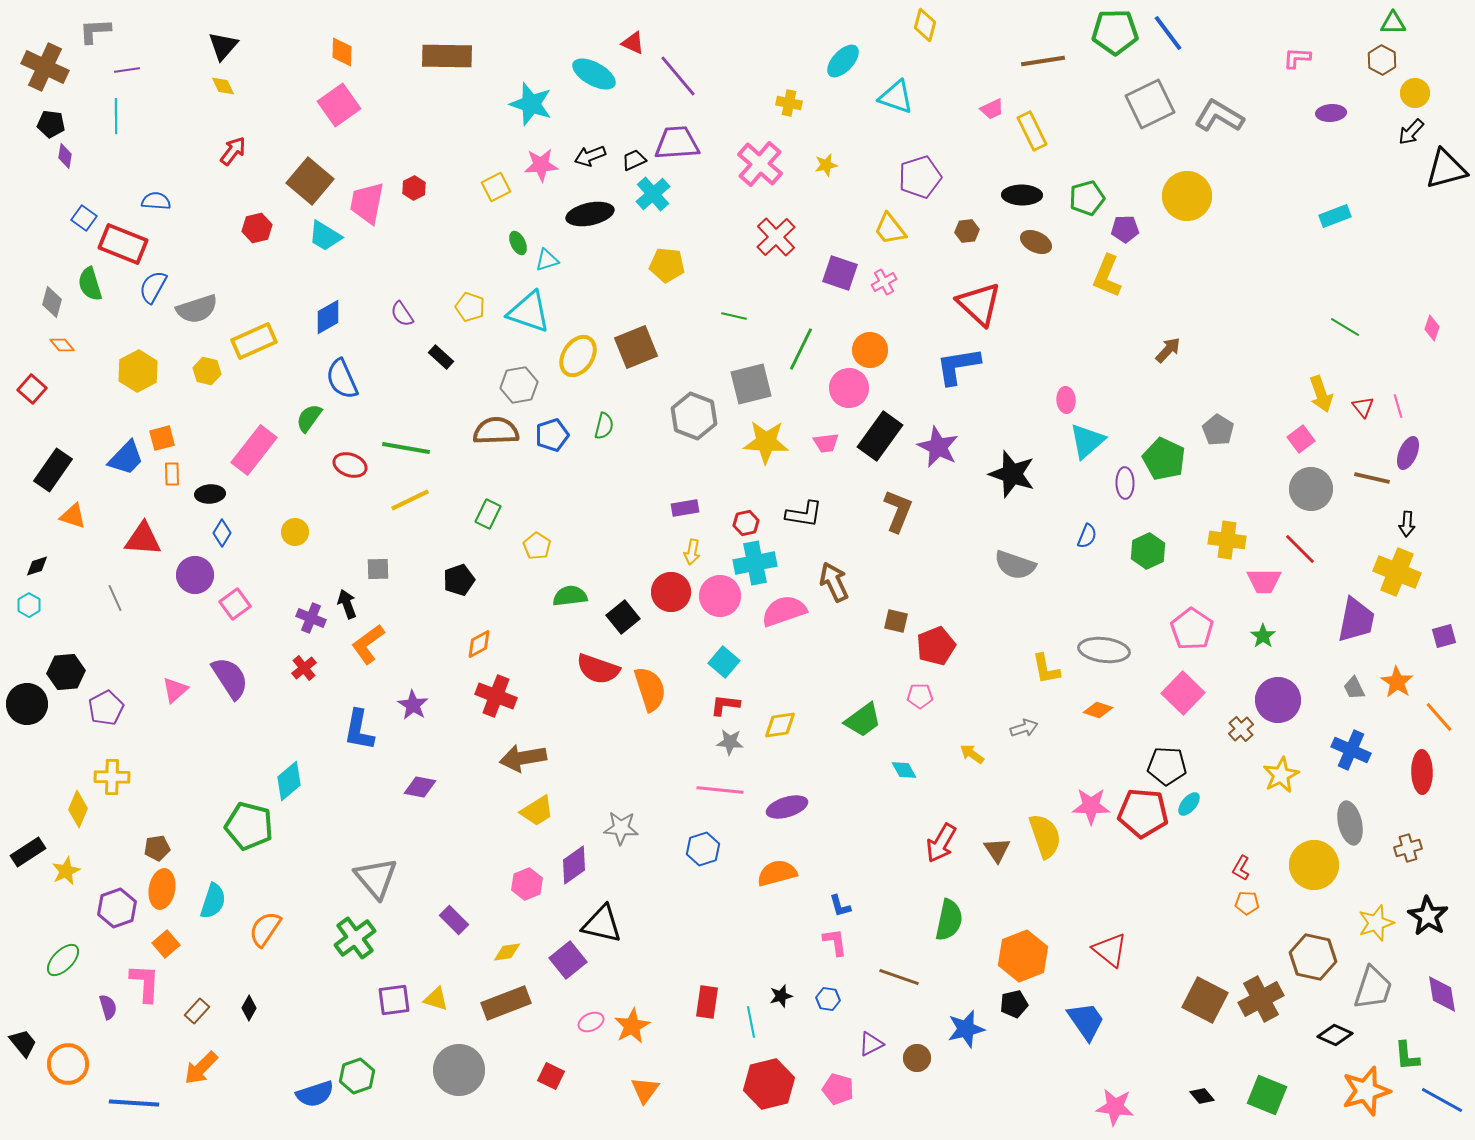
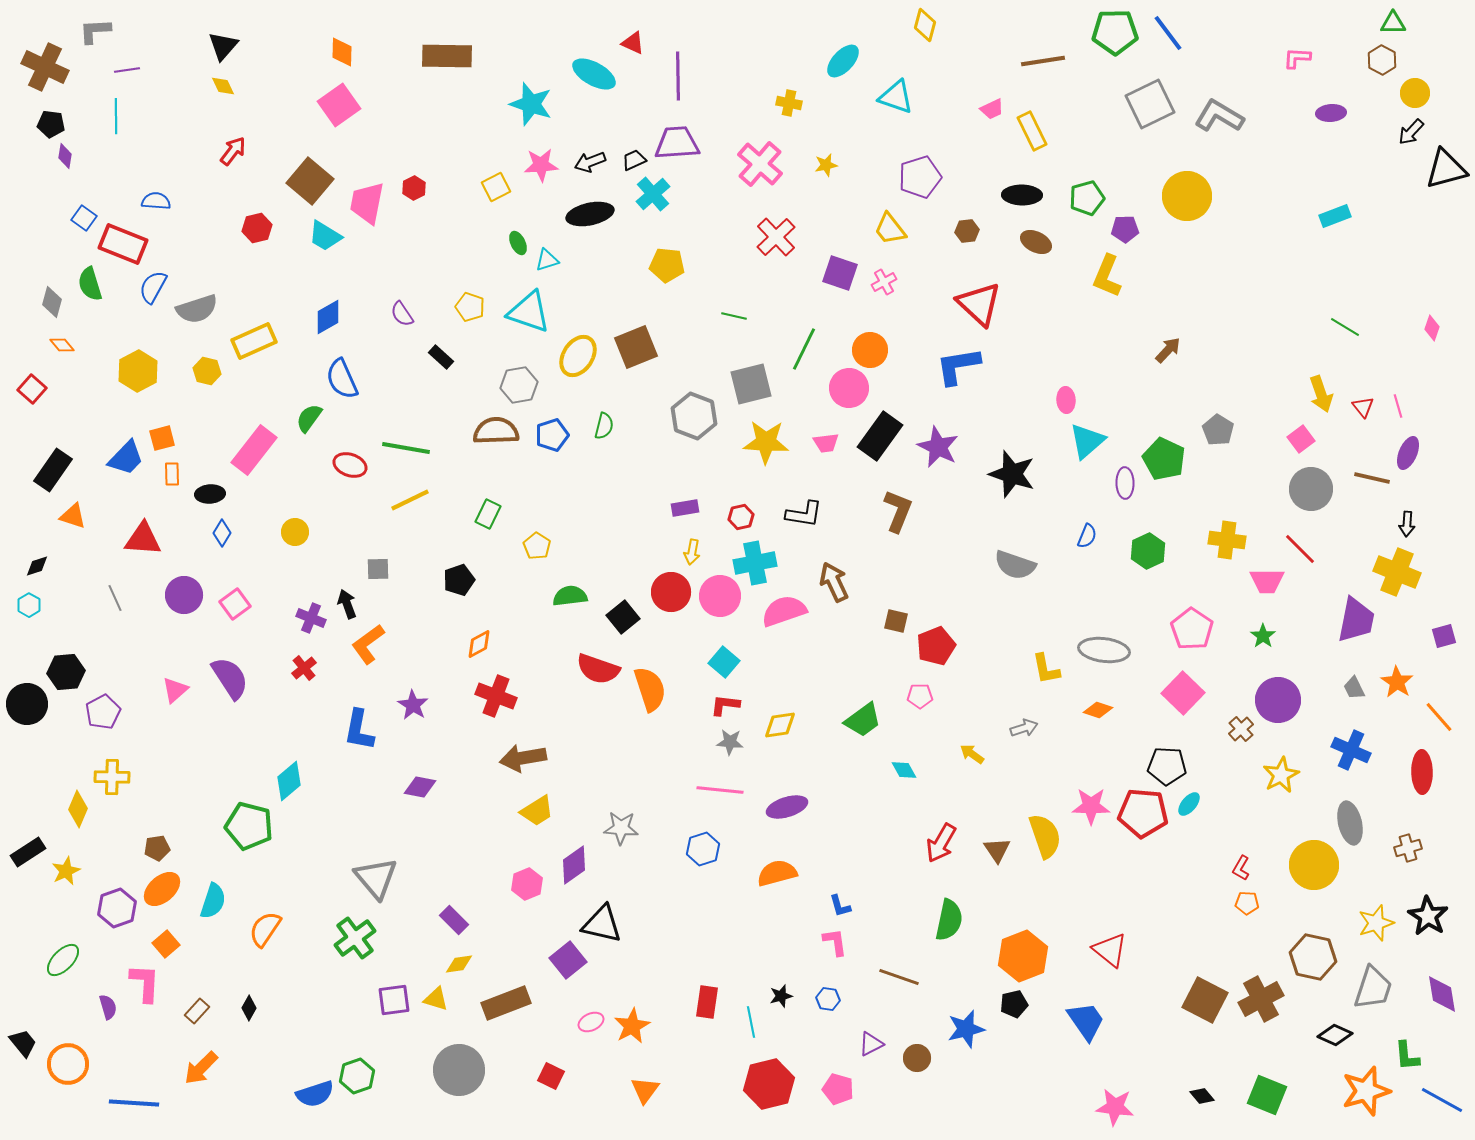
purple line at (678, 76): rotated 39 degrees clockwise
black arrow at (590, 156): moved 6 px down
green line at (801, 349): moved 3 px right
red hexagon at (746, 523): moved 5 px left, 6 px up
purple circle at (195, 575): moved 11 px left, 20 px down
pink trapezoid at (1264, 581): moved 3 px right
purple pentagon at (106, 708): moved 3 px left, 4 px down
orange ellipse at (162, 889): rotated 39 degrees clockwise
yellow diamond at (507, 952): moved 48 px left, 12 px down
